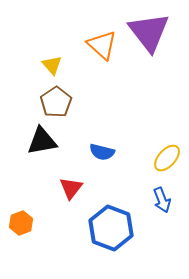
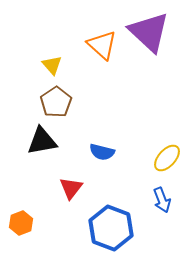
purple triangle: rotated 9 degrees counterclockwise
